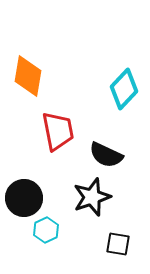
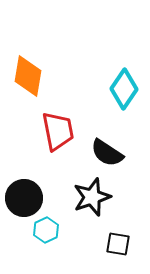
cyan diamond: rotated 9 degrees counterclockwise
black semicircle: moved 1 px right, 2 px up; rotated 8 degrees clockwise
